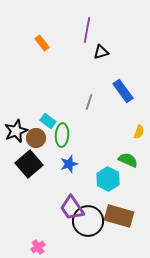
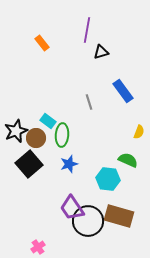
gray line: rotated 35 degrees counterclockwise
cyan hexagon: rotated 20 degrees counterclockwise
